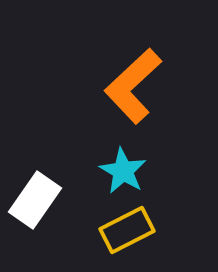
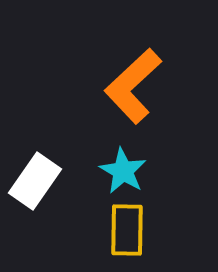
white rectangle: moved 19 px up
yellow rectangle: rotated 62 degrees counterclockwise
